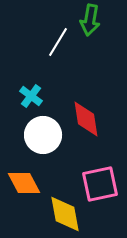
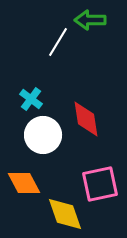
green arrow: rotated 80 degrees clockwise
cyan cross: moved 3 px down
yellow diamond: rotated 9 degrees counterclockwise
